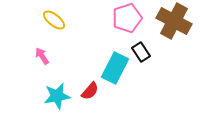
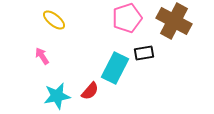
black rectangle: moved 3 px right, 1 px down; rotated 66 degrees counterclockwise
